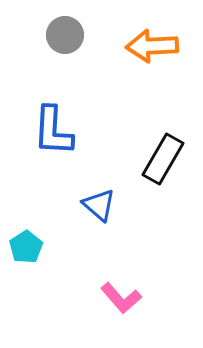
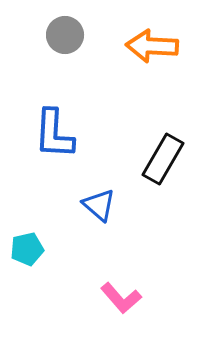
orange arrow: rotated 6 degrees clockwise
blue L-shape: moved 1 px right, 3 px down
cyan pentagon: moved 1 px right, 2 px down; rotated 20 degrees clockwise
